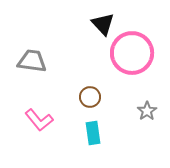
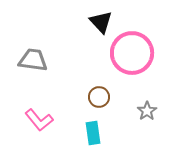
black triangle: moved 2 px left, 2 px up
gray trapezoid: moved 1 px right, 1 px up
brown circle: moved 9 px right
